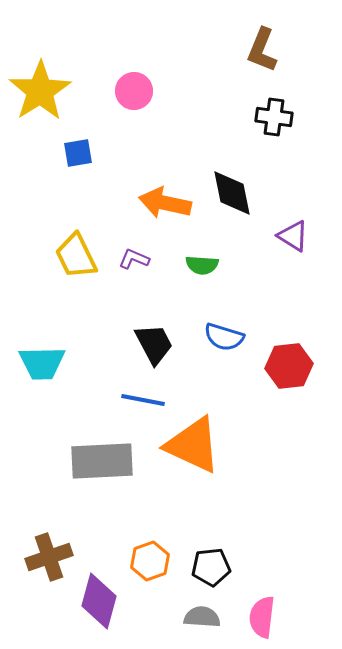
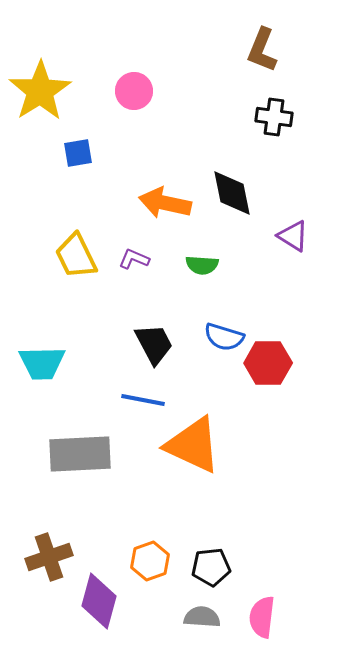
red hexagon: moved 21 px left, 3 px up; rotated 6 degrees clockwise
gray rectangle: moved 22 px left, 7 px up
